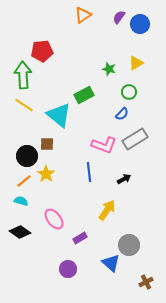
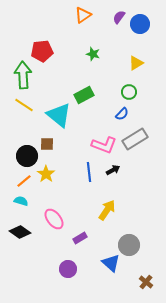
green star: moved 16 px left, 15 px up
black arrow: moved 11 px left, 9 px up
brown cross: rotated 24 degrees counterclockwise
